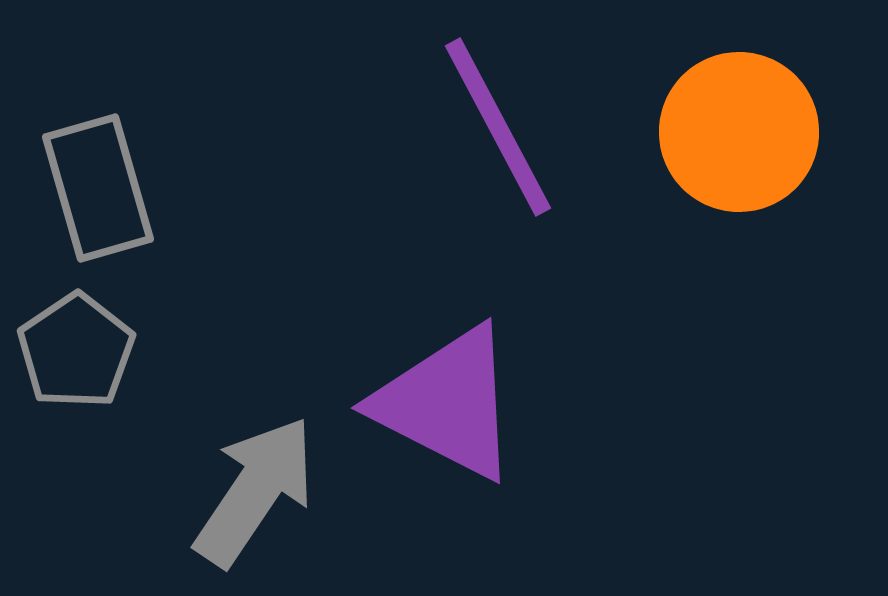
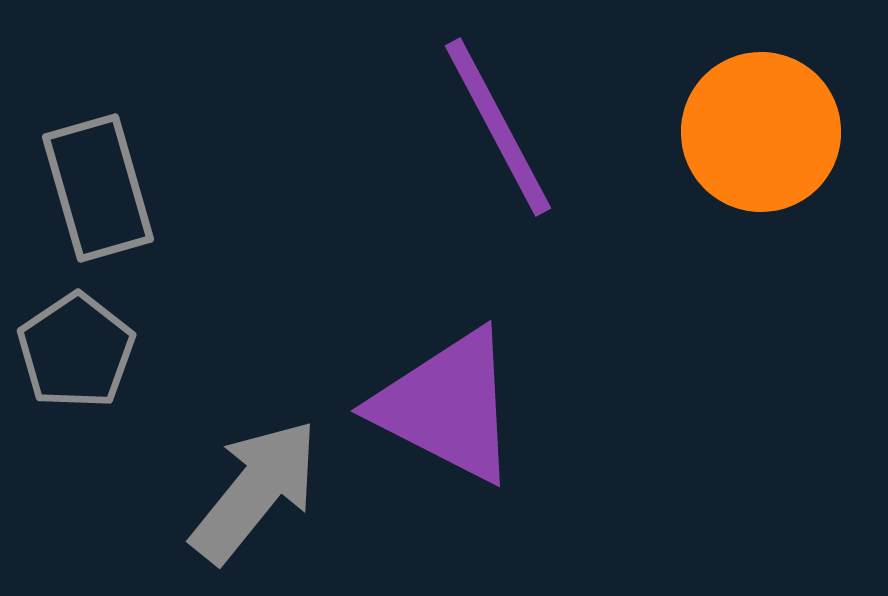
orange circle: moved 22 px right
purple triangle: moved 3 px down
gray arrow: rotated 5 degrees clockwise
